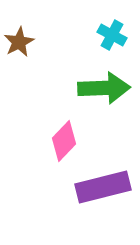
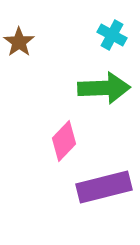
brown star: rotated 8 degrees counterclockwise
purple rectangle: moved 1 px right
